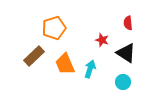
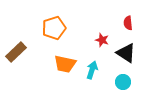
brown rectangle: moved 18 px left, 4 px up
orange trapezoid: rotated 55 degrees counterclockwise
cyan arrow: moved 2 px right, 1 px down
